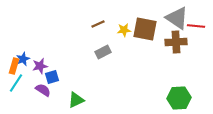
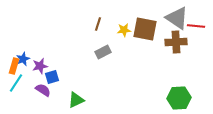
brown line: rotated 48 degrees counterclockwise
